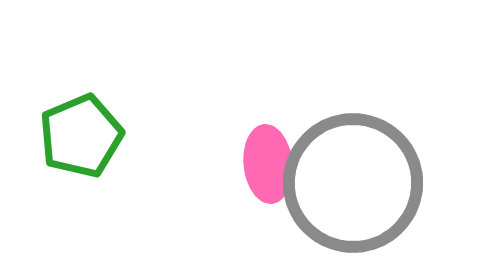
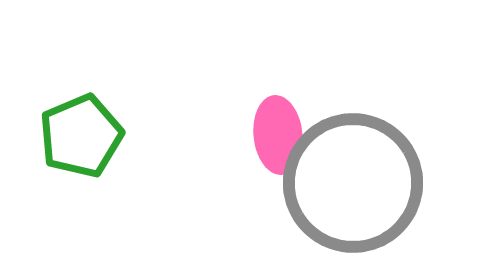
pink ellipse: moved 10 px right, 29 px up
